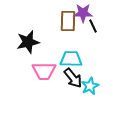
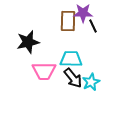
cyan star: moved 1 px right, 4 px up
